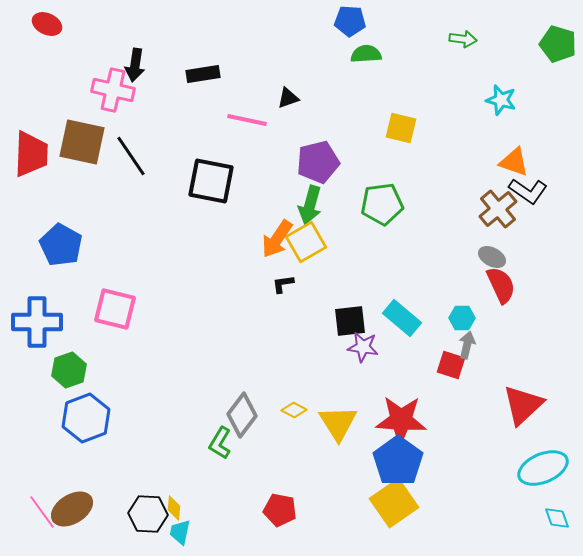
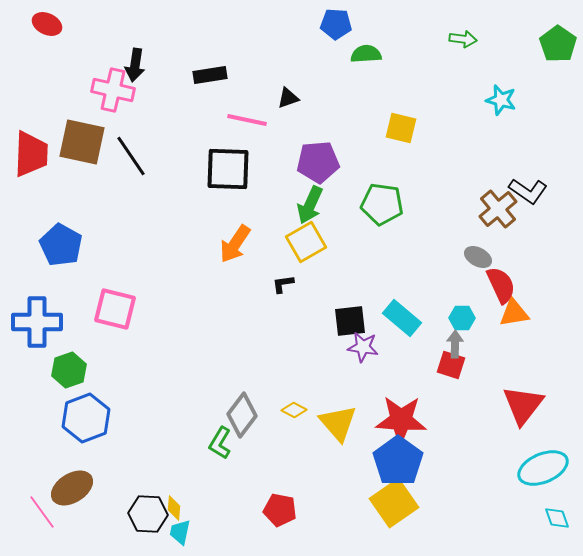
blue pentagon at (350, 21): moved 14 px left, 3 px down
green pentagon at (558, 44): rotated 18 degrees clockwise
black rectangle at (203, 74): moved 7 px right, 1 px down
purple pentagon at (318, 162): rotated 9 degrees clockwise
orange triangle at (514, 162): moved 151 px down; rotated 28 degrees counterclockwise
black square at (211, 181): moved 17 px right, 12 px up; rotated 9 degrees counterclockwise
green pentagon at (382, 204): rotated 15 degrees clockwise
green arrow at (310, 205): rotated 9 degrees clockwise
orange arrow at (277, 239): moved 42 px left, 5 px down
gray ellipse at (492, 257): moved 14 px left
gray arrow at (467, 345): moved 12 px left, 1 px up; rotated 12 degrees counterclockwise
red triangle at (523, 405): rotated 9 degrees counterclockwise
yellow triangle at (338, 423): rotated 9 degrees counterclockwise
brown ellipse at (72, 509): moved 21 px up
